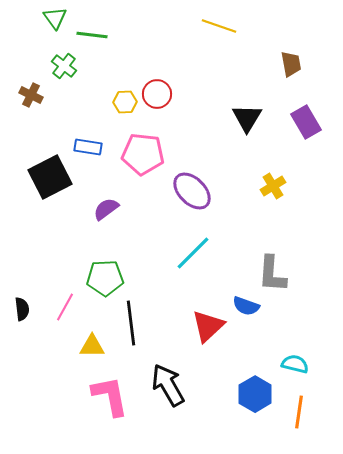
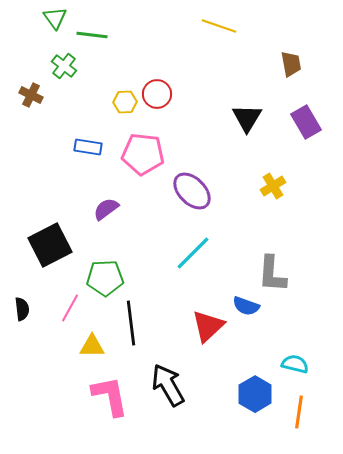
black square: moved 68 px down
pink line: moved 5 px right, 1 px down
